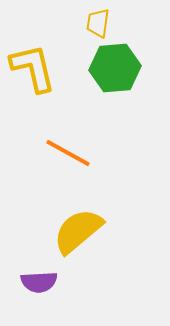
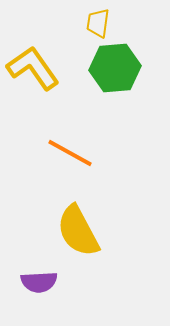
yellow L-shape: rotated 22 degrees counterclockwise
orange line: moved 2 px right
yellow semicircle: rotated 78 degrees counterclockwise
